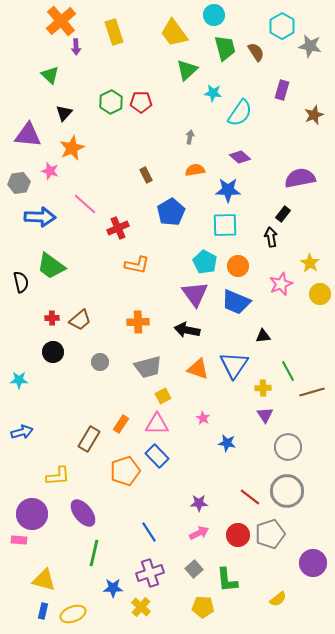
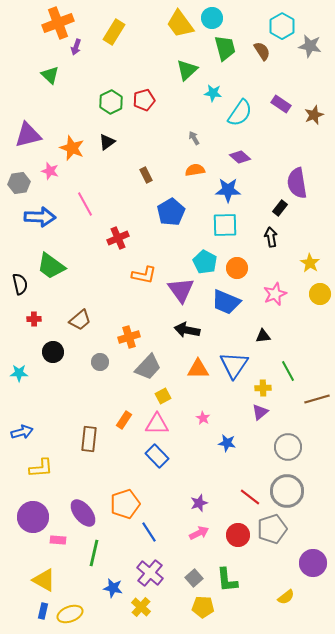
cyan circle at (214, 15): moved 2 px left, 3 px down
orange cross at (61, 21): moved 3 px left, 2 px down; rotated 20 degrees clockwise
yellow rectangle at (114, 32): rotated 50 degrees clockwise
yellow trapezoid at (174, 33): moved 6 px right, 9 px up
purple arrow at (76, 47): rotated 21 degrees clockwise
brown semicircle at (256, 52): moved 6 px right, 1 px up
purple rectangle at (282, 90): moved 1 px left, 14 px down; rotated 72 degrees counterclockwise
red pentagon at (141, 102): moved 3 px right, 2 px up; rotated 15 degrees counterclockwise
black triangle at (64, 113): moved 43 px right, 29 px down; rotated 12 degrees clockwise
purple triangle at (28, 135): rotated 20 degrees counterclockwise
gray arrow at (190, 137): moved 4 px right, 1 px down; rotated 40 degrees counterclockwise
orange star at (72, 148): rotated 25 degrees counterclockwise
purple semicircle at (300, 178): moved 3 px left, 5 px down; rotated 88 degrees counterclockwise
pink line at (85, 204): rotated 20 degrees clockwise
black rectangle at (283, 214): moved 3 px left, 6 px up
red cross at (118, 228): moved 10 px down
orange L-shape at (137, 265): moved 7 px right, 10 px down
orange circle at (238, 266): moved 1 px left, 2 px down
black semicircle at (21, 282): moved 1 px left, 2 px down
pink star at (281, 284): moved 6 px left, 10 px down
purple triangle at (195, 294): moved 14 px left, 4 px up
blue trapezoid at (236, 302): moved 10 px left
red cross at (52, 318): moved 18 px left, 1 px down
orange cross at (138, 322): moved 9 px left, 15 px down; rotated 15 degrees counterclockwise
gray trapezoid at (148, 367): rotated 32 degrees counterclockwise
orange triangle at (198, 369): rotated 20 degrees counterclockwise
cyan star at (19, 380): moved 7 px up
brown line at (312, 392): moved 5 px right, 7 px down
purple triangle at (265, 415): moved 5 px left, 3 px up; rotated 24 degrees clockwise
orange rectangle at (121, 424): moved 3 px right, 4 px up
brown rectangle at (89, 439): rotated 25 degrees counterclockwise
orange pentagon at (125, 471): moved 33 px down
yellow L-shape at (58, 476): moved 17 px left, 8 px up
purple star at (199, 503): rotated 18 degrees counterclockwise
purple circle at (32, 514): moved 1 px right, 3 px down
gray pentagon at (270, 534): moved 2 px right, 5 px up
pink rectangle at (19, 540): moved 39 px right
gray square at (194, 569): moved 9 px down
purple cross at (150, 573): rotated 32 degrees counterclockwise
yellow triangle at (44, 580): rotated 15 degrees clockwise
blue star at (113, 588): rotated 12 degrees clockwise
yellow semicircle at (278, 599): moved 8 px right, 2 px up
yellow ellipse at (73, 614): moved 3 px left
